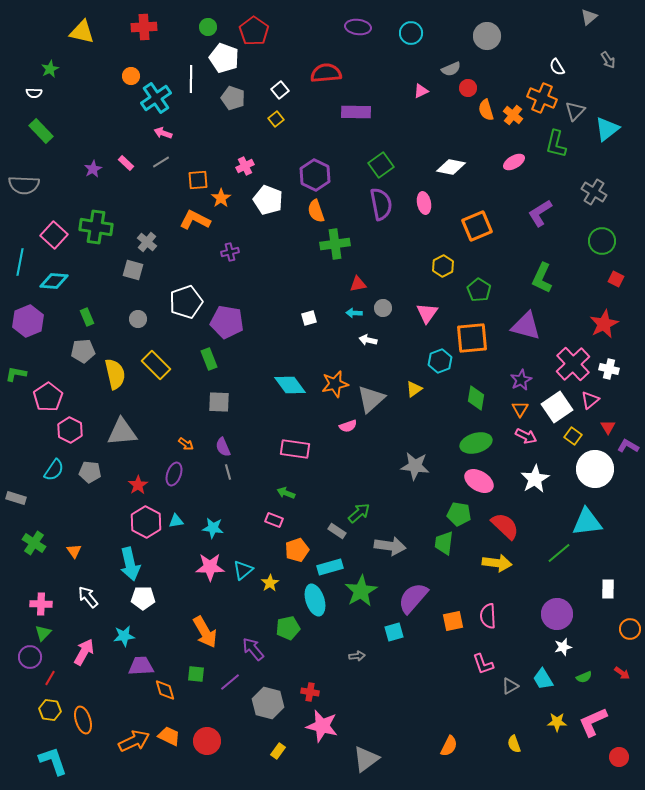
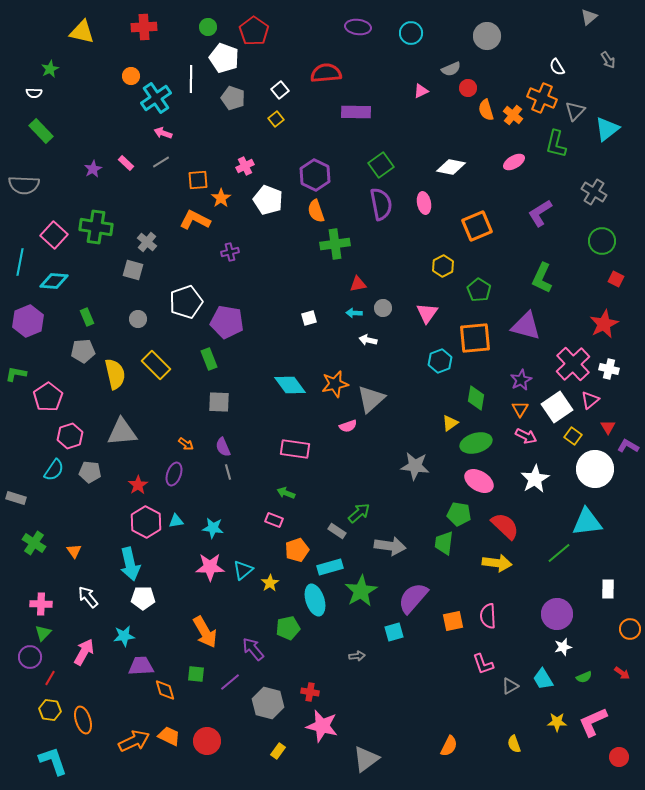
orange square at (472, 338): moved 3 px right
yellow triangle at (414, 389): moved 36 px right, 34 px down
pink hexagon at (70, 430): moved 6 px down; rotated 15 degrees clockwise
